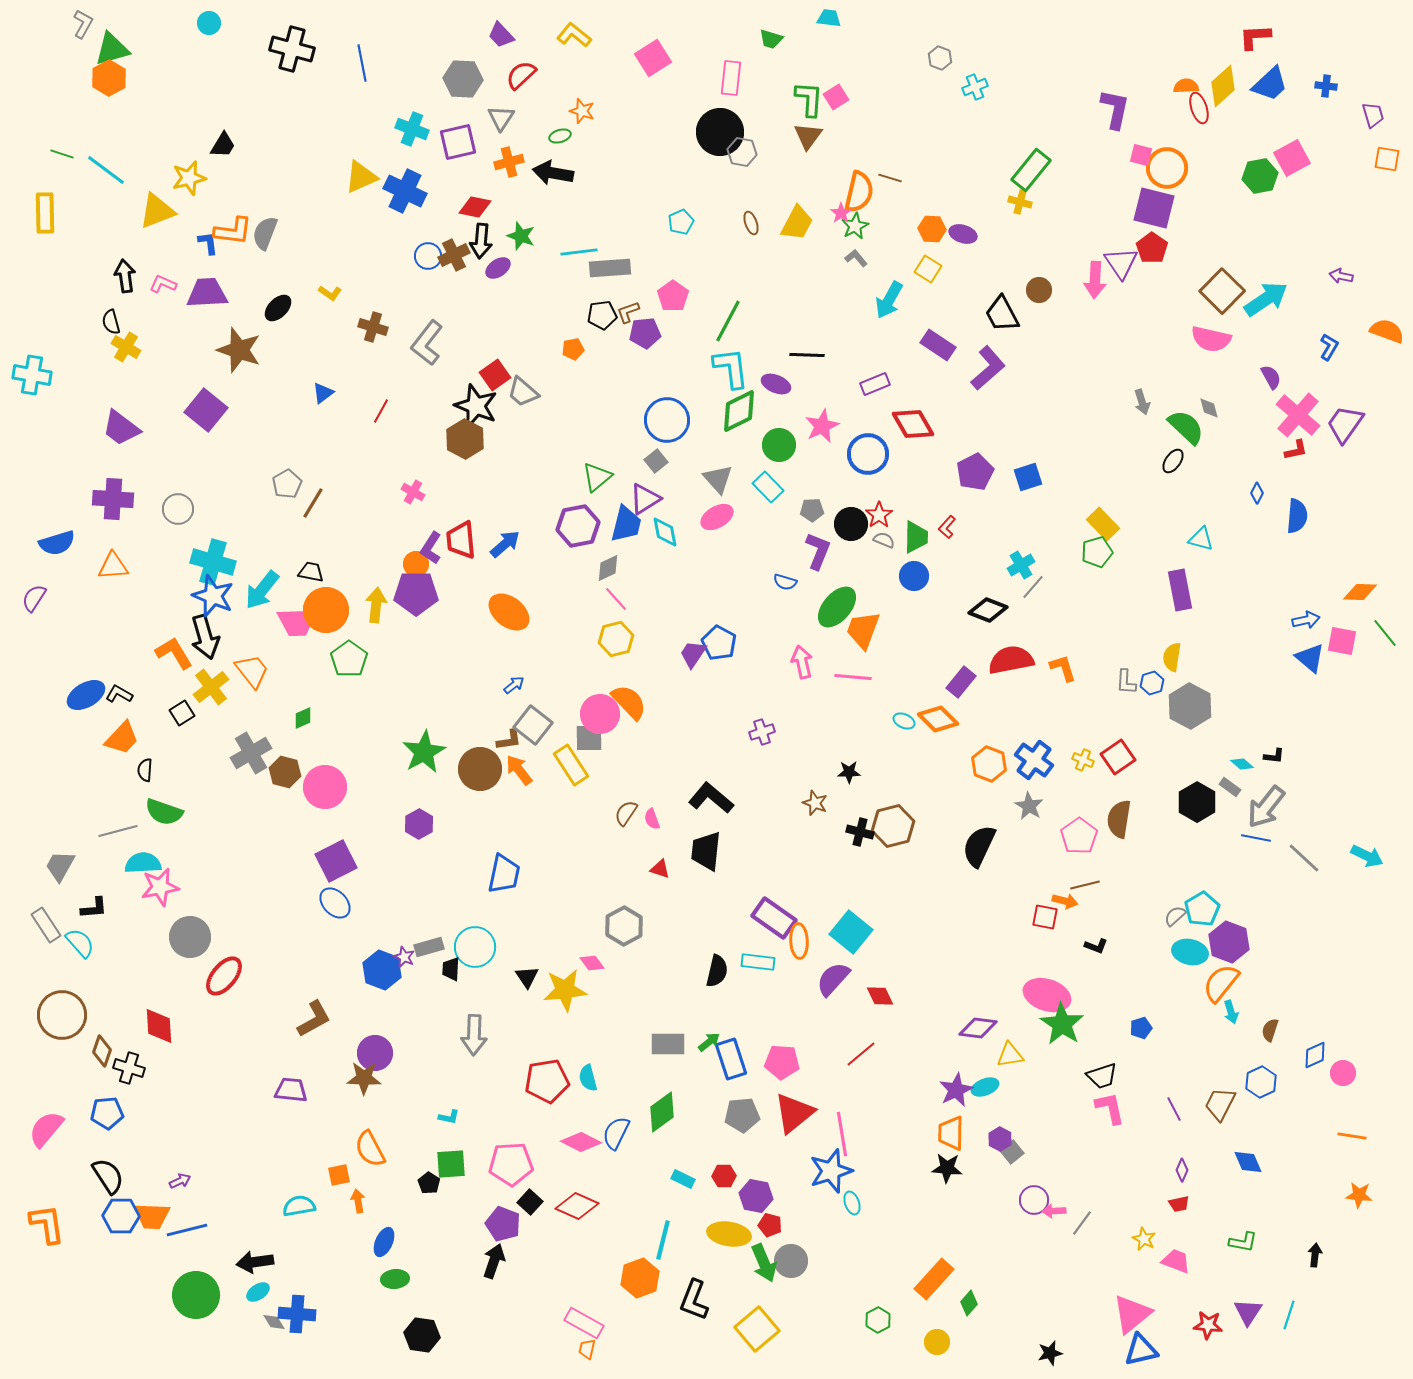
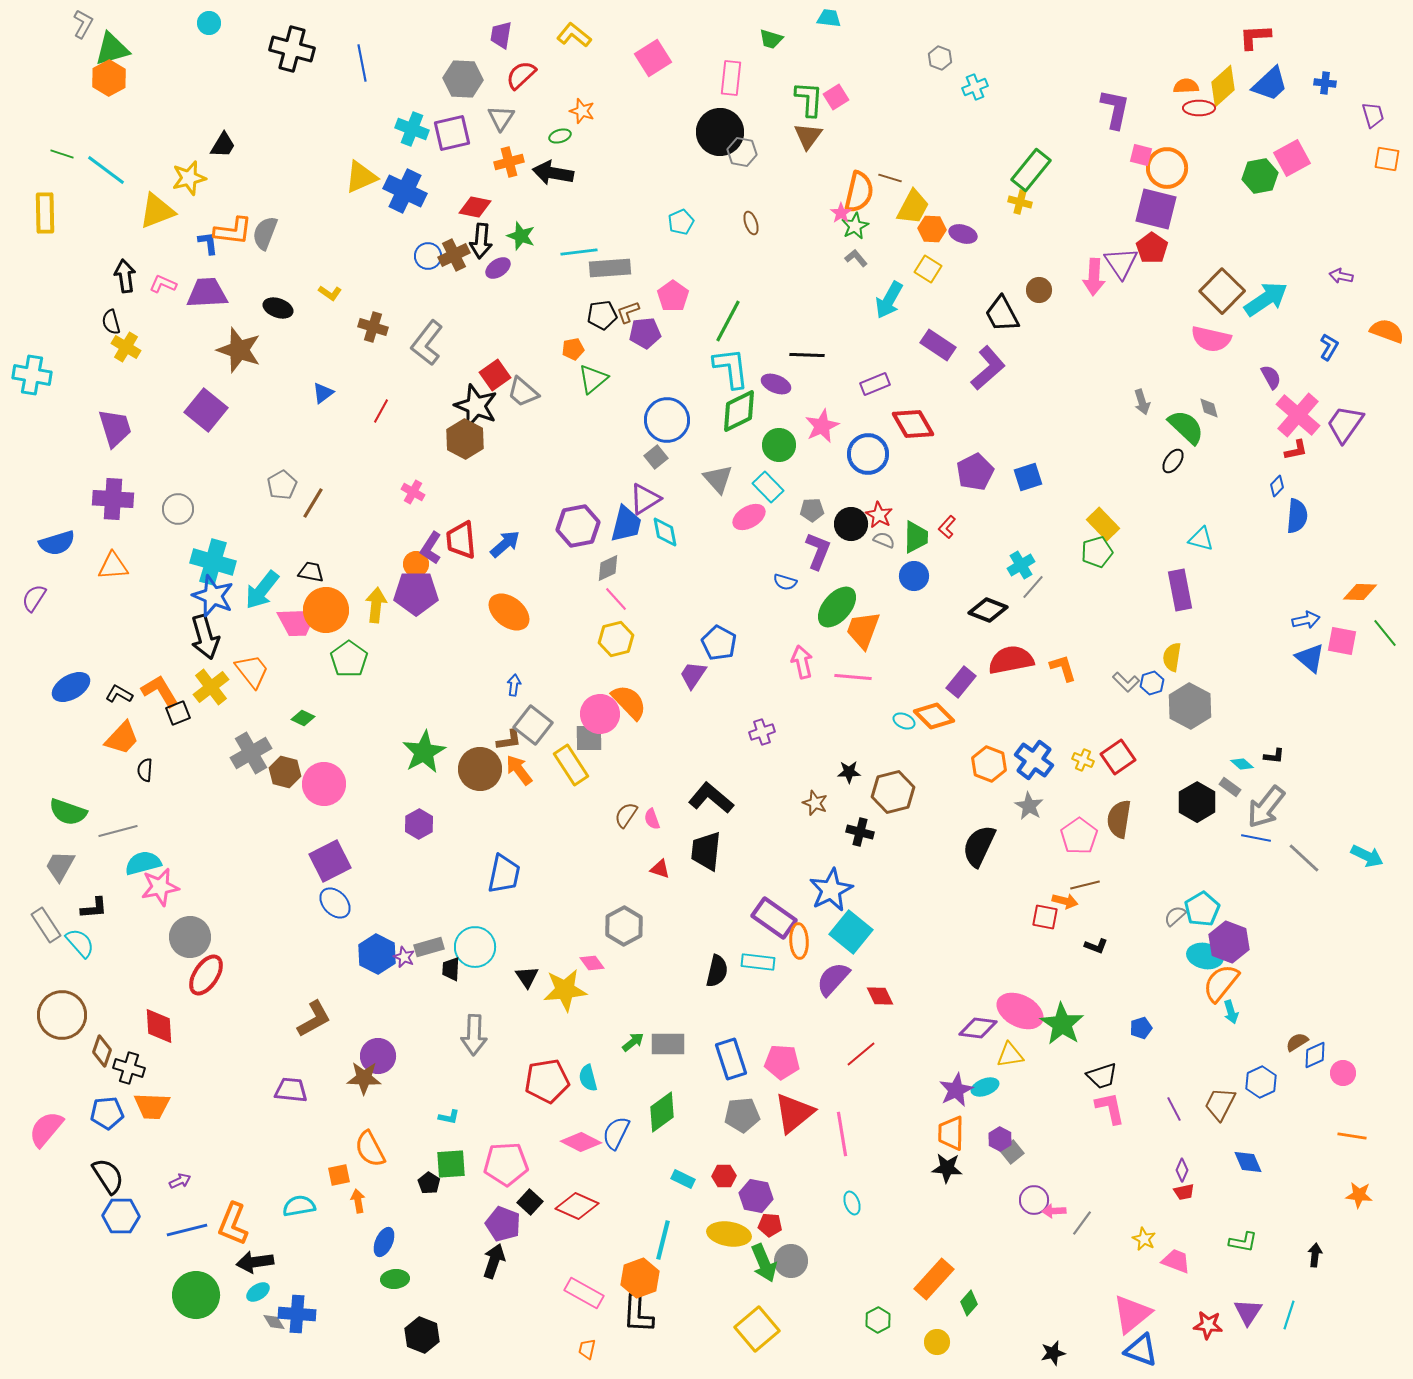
purple trapezoid at (501, 35): rotated 52 degrees clockwise
blue cross at (1326, 86): moved 1 px left, 3 px up
red ellipse at (1199, 108): rotated 72 degrees counterclockwise
purple square at (458, 142): moved 6 px left, 9 px up
purple square at (1154, 208): moved 2 px right, 1 px down
yellow trapezoid at (797, 223): moved 116 px right, 16 px up
pink arrow at (1095, 280): moved 1 px left, 3 px up
black ellipse at (278, 308): rotated 64 degrees clockwise
purple trapezoid at (121, 428): moved 6 px left; rotated 144 degrees counterclockwise
gray square at (656, 461): moved 4 px up
green triangle at (597, 477): moved 4 px left, 98 px up
gray pentagon at (287, 484): moved 5 px left, 1 px down
blue diamond at (1257, 493): moved 20 px right, 7 px up; rotated 15 degrees clockwise
red star at (879, 515): rotated 8 degrees counterclockwise
pink ellipse at (717, 517): moved 32 px right
orange L-shape at (174, 653): moved 14 px left, 38 px down
purple trapezoid at (693, 654): moved 21 px down
gray L-shape at (1126, 682): rotated 48 degrees counterclockwise
blue arrow at (514, 685): rotated 45 degrees counterclockwise
blue ellipse at (86, 695): moved 15 px left, 8 px up
black square at (182, 713): moved 4 px left; rotated 10 degrees clockwise
green diamond at (303, 718): rotated 50 degrees clockwise
orange diamond at (938, 719): moved 4 px left, 3 px up
pink circle at (325, 787): moved 1 px left, 3 px up
green semicircle at (164, 812): moved 96 px left
brown semicircle at (626, 813): moved 2 px down
brown hexagon at (893, 826): moved 34 px up
purple square at (336, 861): moved 6 px left
cyan semicircle at (143, 863): rotated 12 degrees counterclockwise
cyan ellipse at (1190, 952): moved 15 px right, 4 px down
blue hexagon at (382, 970): moved 5 px left, 16 px up; rotated 6 degrees clockwise
red ellipse at (224, 976): moved 18 px left, 1 px up; rotated 6 degrees counterclockwise
pink ellipse at (1047, 995): moved 27 px left, 16 px down; rotated 9 degrees clockwise
brown semicircle at (1270, 1030): moved 27 px right, 12 px down; rotated 40 degrees clockwise
green arrow at (709, 1042): moved 76 px left
purple circle at (375, 1053): moved 3 px right, 3 px down
pink pentagon at (511, 1164): moved 5 px left
blue star at (831, 1171): moved 281 px up; rotated 9 degrees counterclockwise
red trapezoid at (1179, 1204): moved 5 px right, 12 px up
orange trapezoid at (152, 1216): moved 110 px up
orange L-shape at (47, 1224): moved 186 px right; rotated 150 degrees counterclockwise
red pentagon at (770, 1225): rotated 10 degrees counterclockwise
black L-shape at (694, 1300): moved 56 px left, 14 px down; rotated 18 degrees counterclockwise
pink rectangle at (584, 1323): moved 30 px up
black hexagon at (422, 1335): rotated 12 degrees clockwise
blue triangle at (1141, 1350): rotated 33 degrees clockwise
black star at (1050, 1353): moved 3 px right
